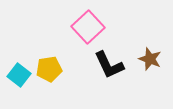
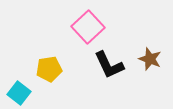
cyan square: moved 18 px down
